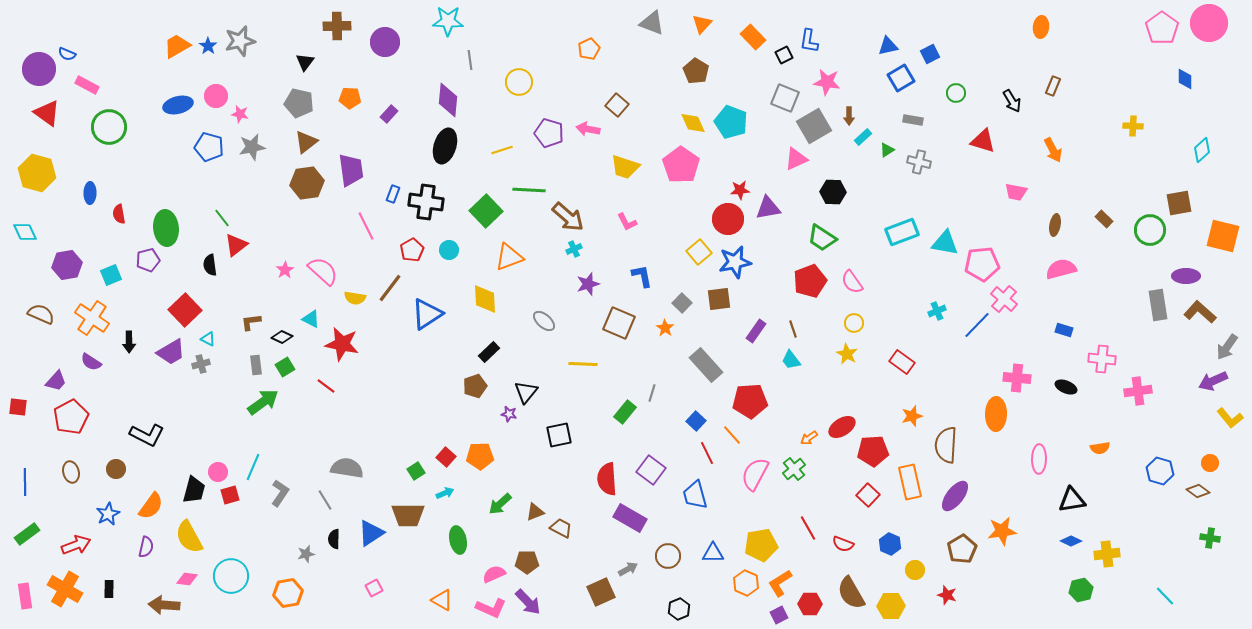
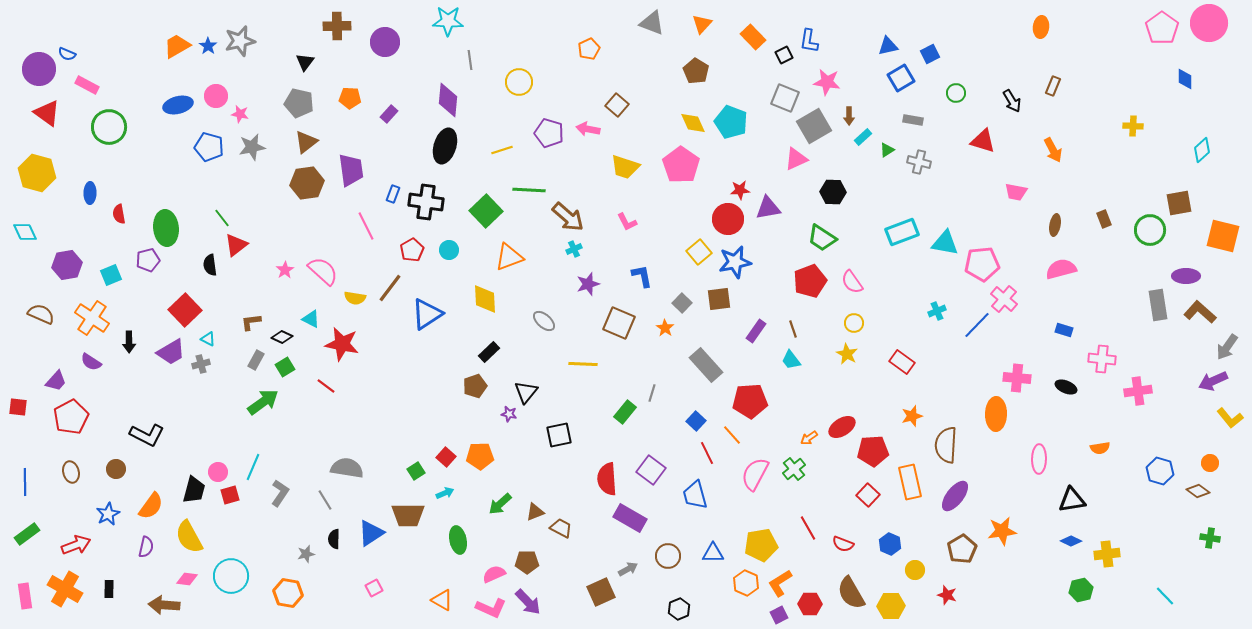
brown rectangle at (1104, 219): rotated 24 degrees clockwise
gray rectangle at (256, 365): moved 5 px up; rotated 36 degrees clockwise
orange hexagon at (288, 593): rotated 20 degrees clockwise
